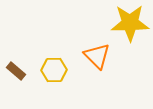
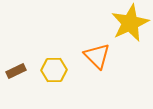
yellow star: rotated 24 degrees counterclockwise
brown rectangle: rotated 66 degrees counterclockwise
